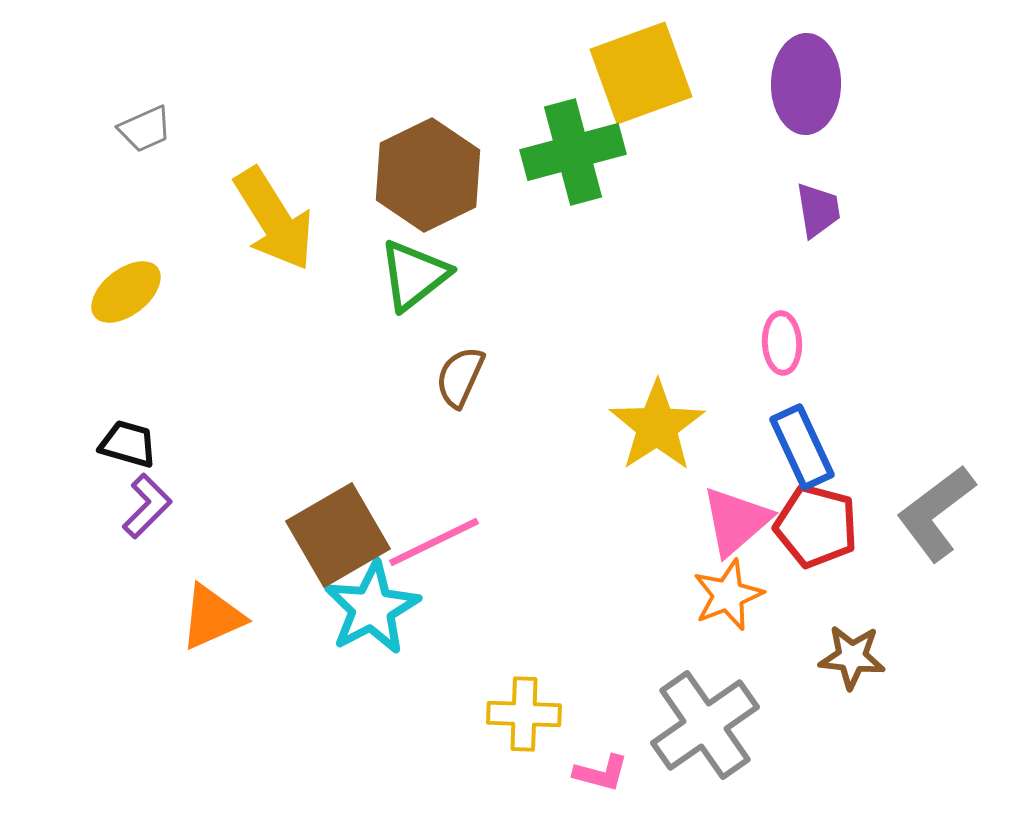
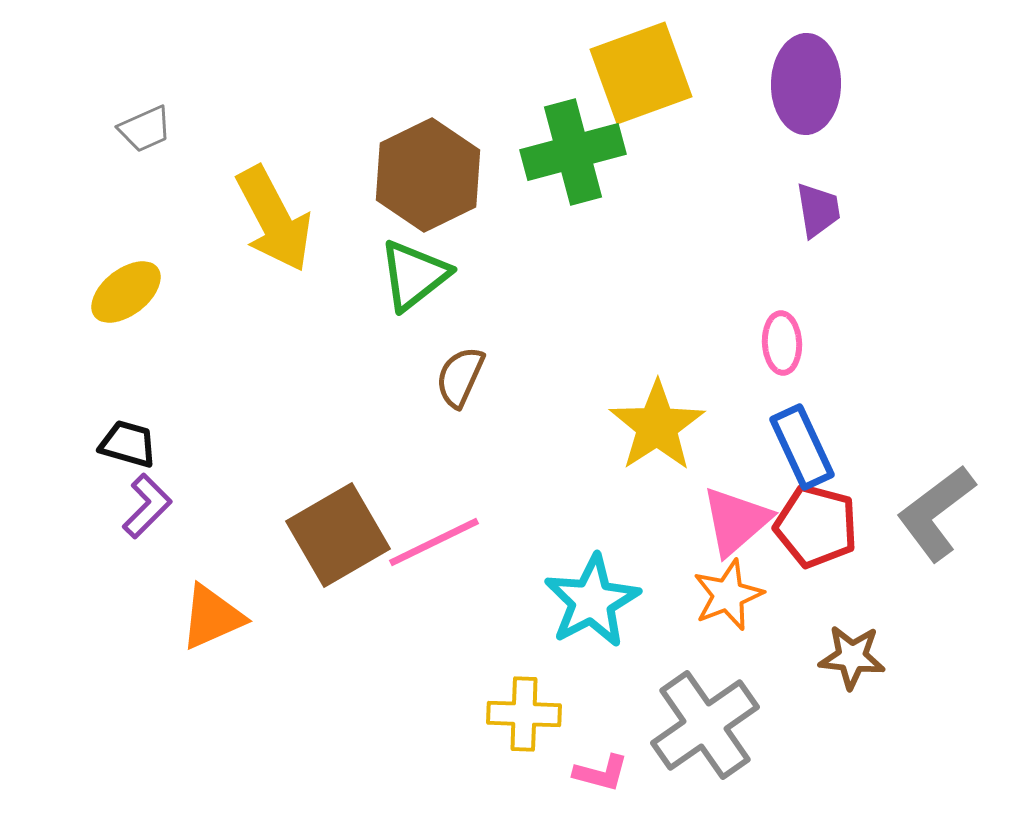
yellow arrow: rotated 4 degrees clockwise
cyan star: moved 220 px right, 7 px up
